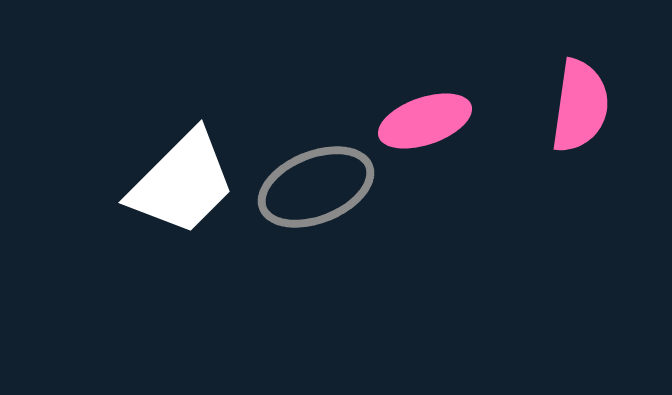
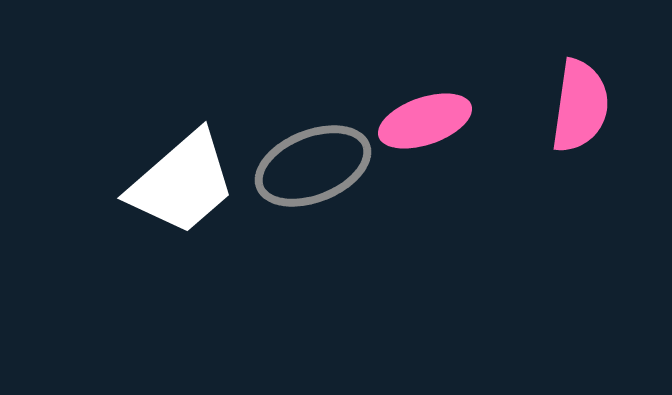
white trapezoid: rotated 4 degrees clockwise
gray ellipse: moved 3 px left, 21 px up
